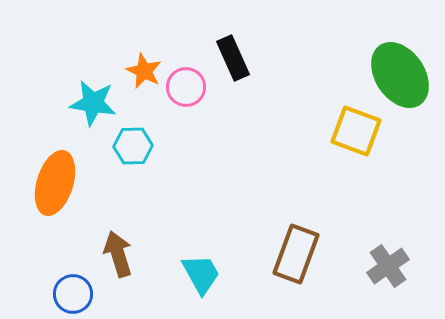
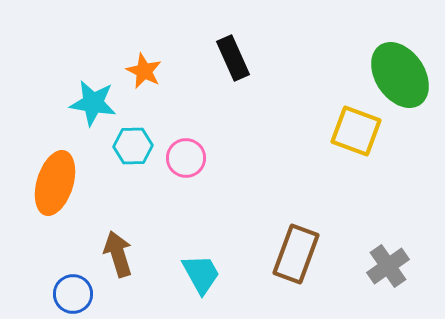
pink circle: moved 71 px down
